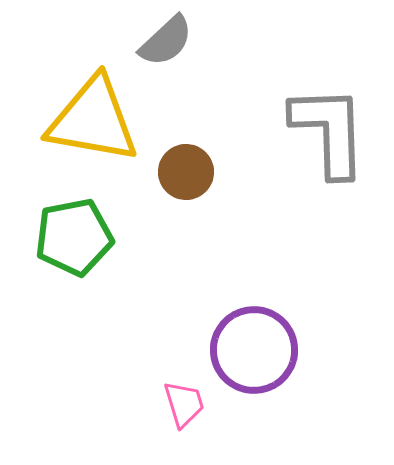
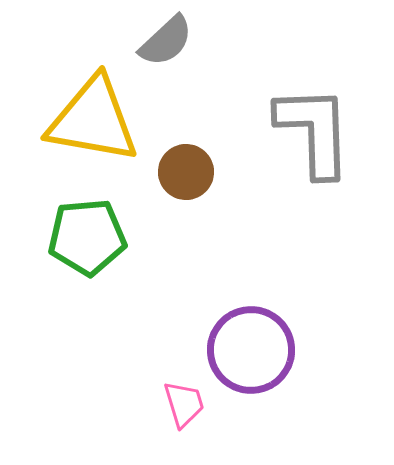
gray L-shape: moved 15 px left
green pentagon: moved 13 px right; rotated 6 degrees clockwise
purple circle: moved 3 px left
